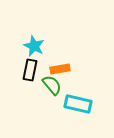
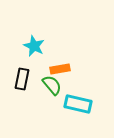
black rectangle: moved 8 px left, 9 px down
